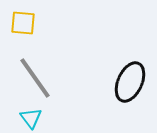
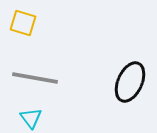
yellow square: rotated 12 degrees clockwise
gray line: rotated 45 degrees counterclockwise
